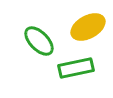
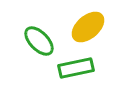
yellow ellipse: rotated 12 degrees counterclockwise
